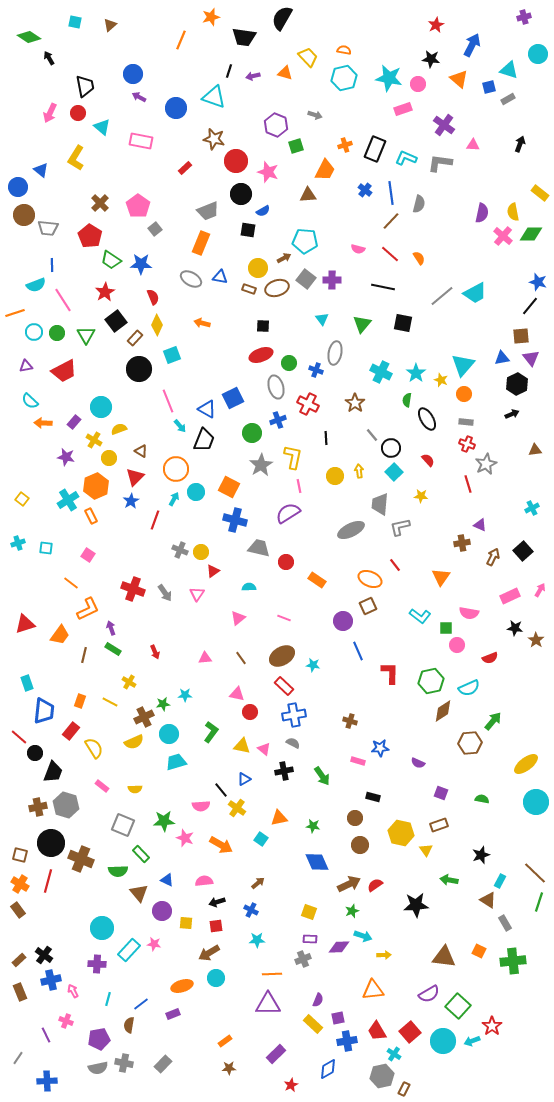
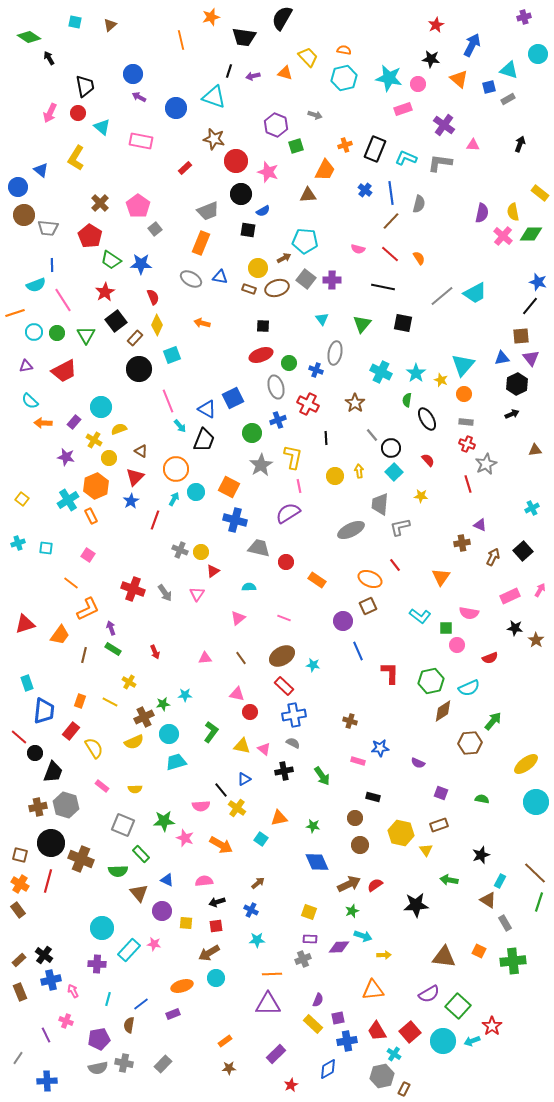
orange line at (181, 40): rotated 36 degrees counterclockwise
